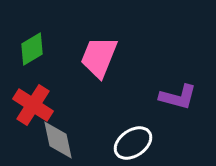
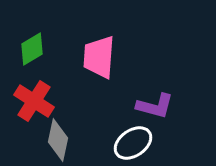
pink trapezoid: rotated 18 degrees counterclockwise
purple L-shape: moved 23 px left, 9 px down
red cross: moved 1 px right, 4 px up
gray diamond: rotated 24 degrees clockwise
